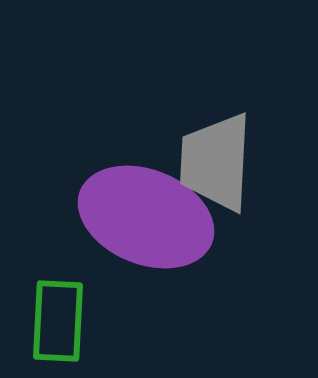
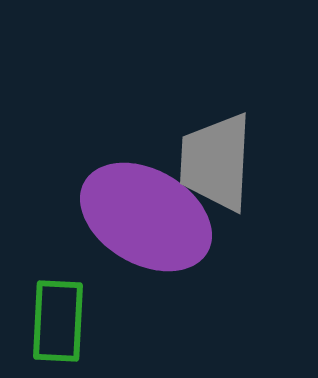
purple ellipse: rotated 8 degrees clockwise
